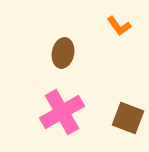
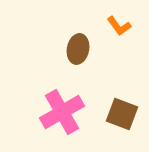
brown ellipse: moved 15 px right, 4 px up
brown square: moved 6 px left, 4 px up
